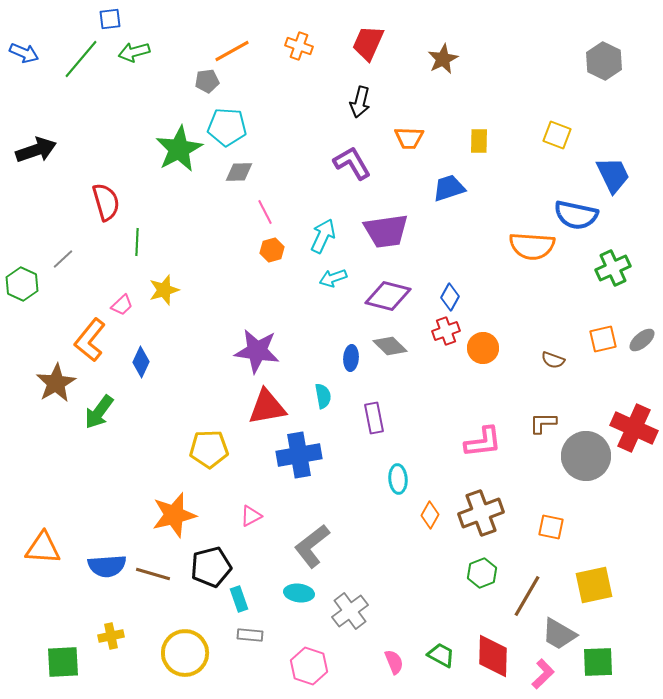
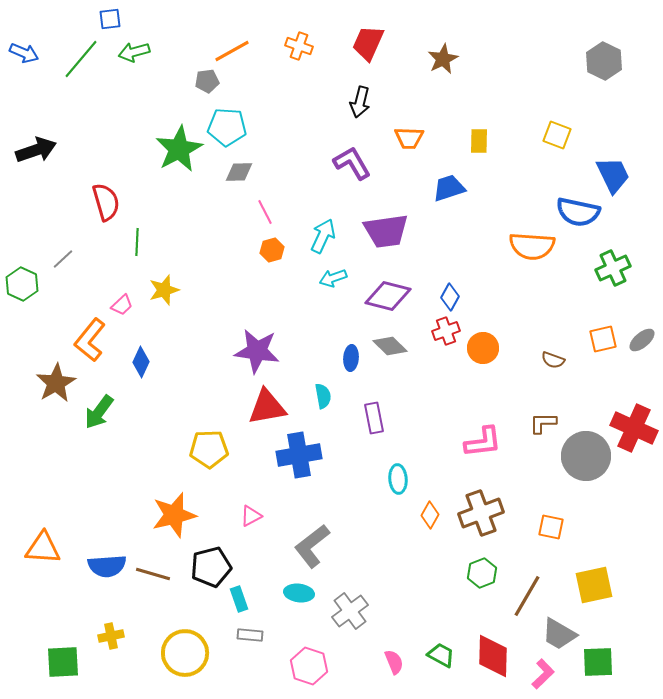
blue semicircle at (576, 215): moved 2 px right, 3 px up
